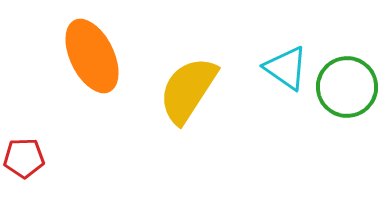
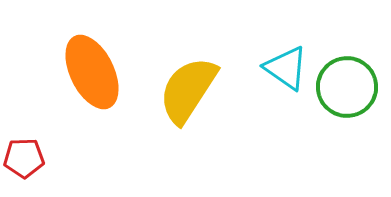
orange ellipse: moved 16 px down
